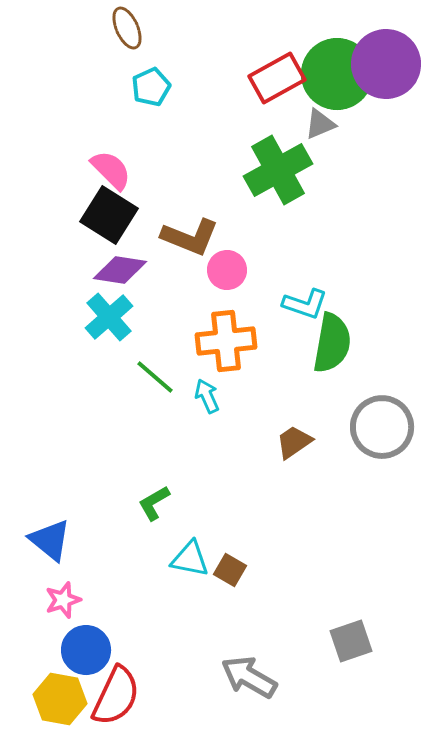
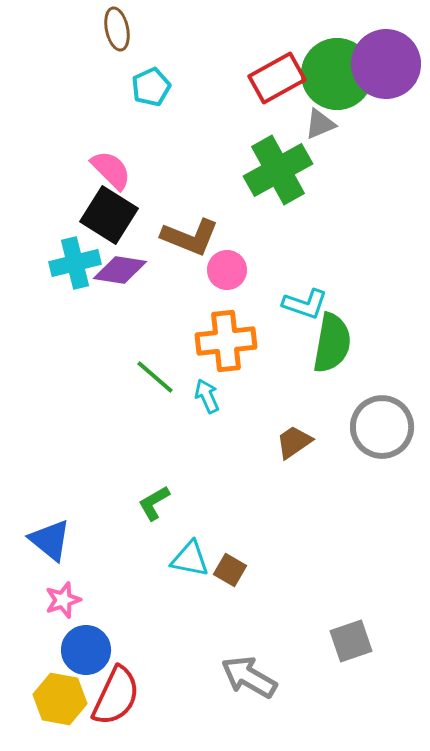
brown ellipse: moved 10 px left, 1 px down; rotated 12 degrees clockwise
cyan cross: moved 34 px left, 54 px up; rotated 27 degrees clockwise
